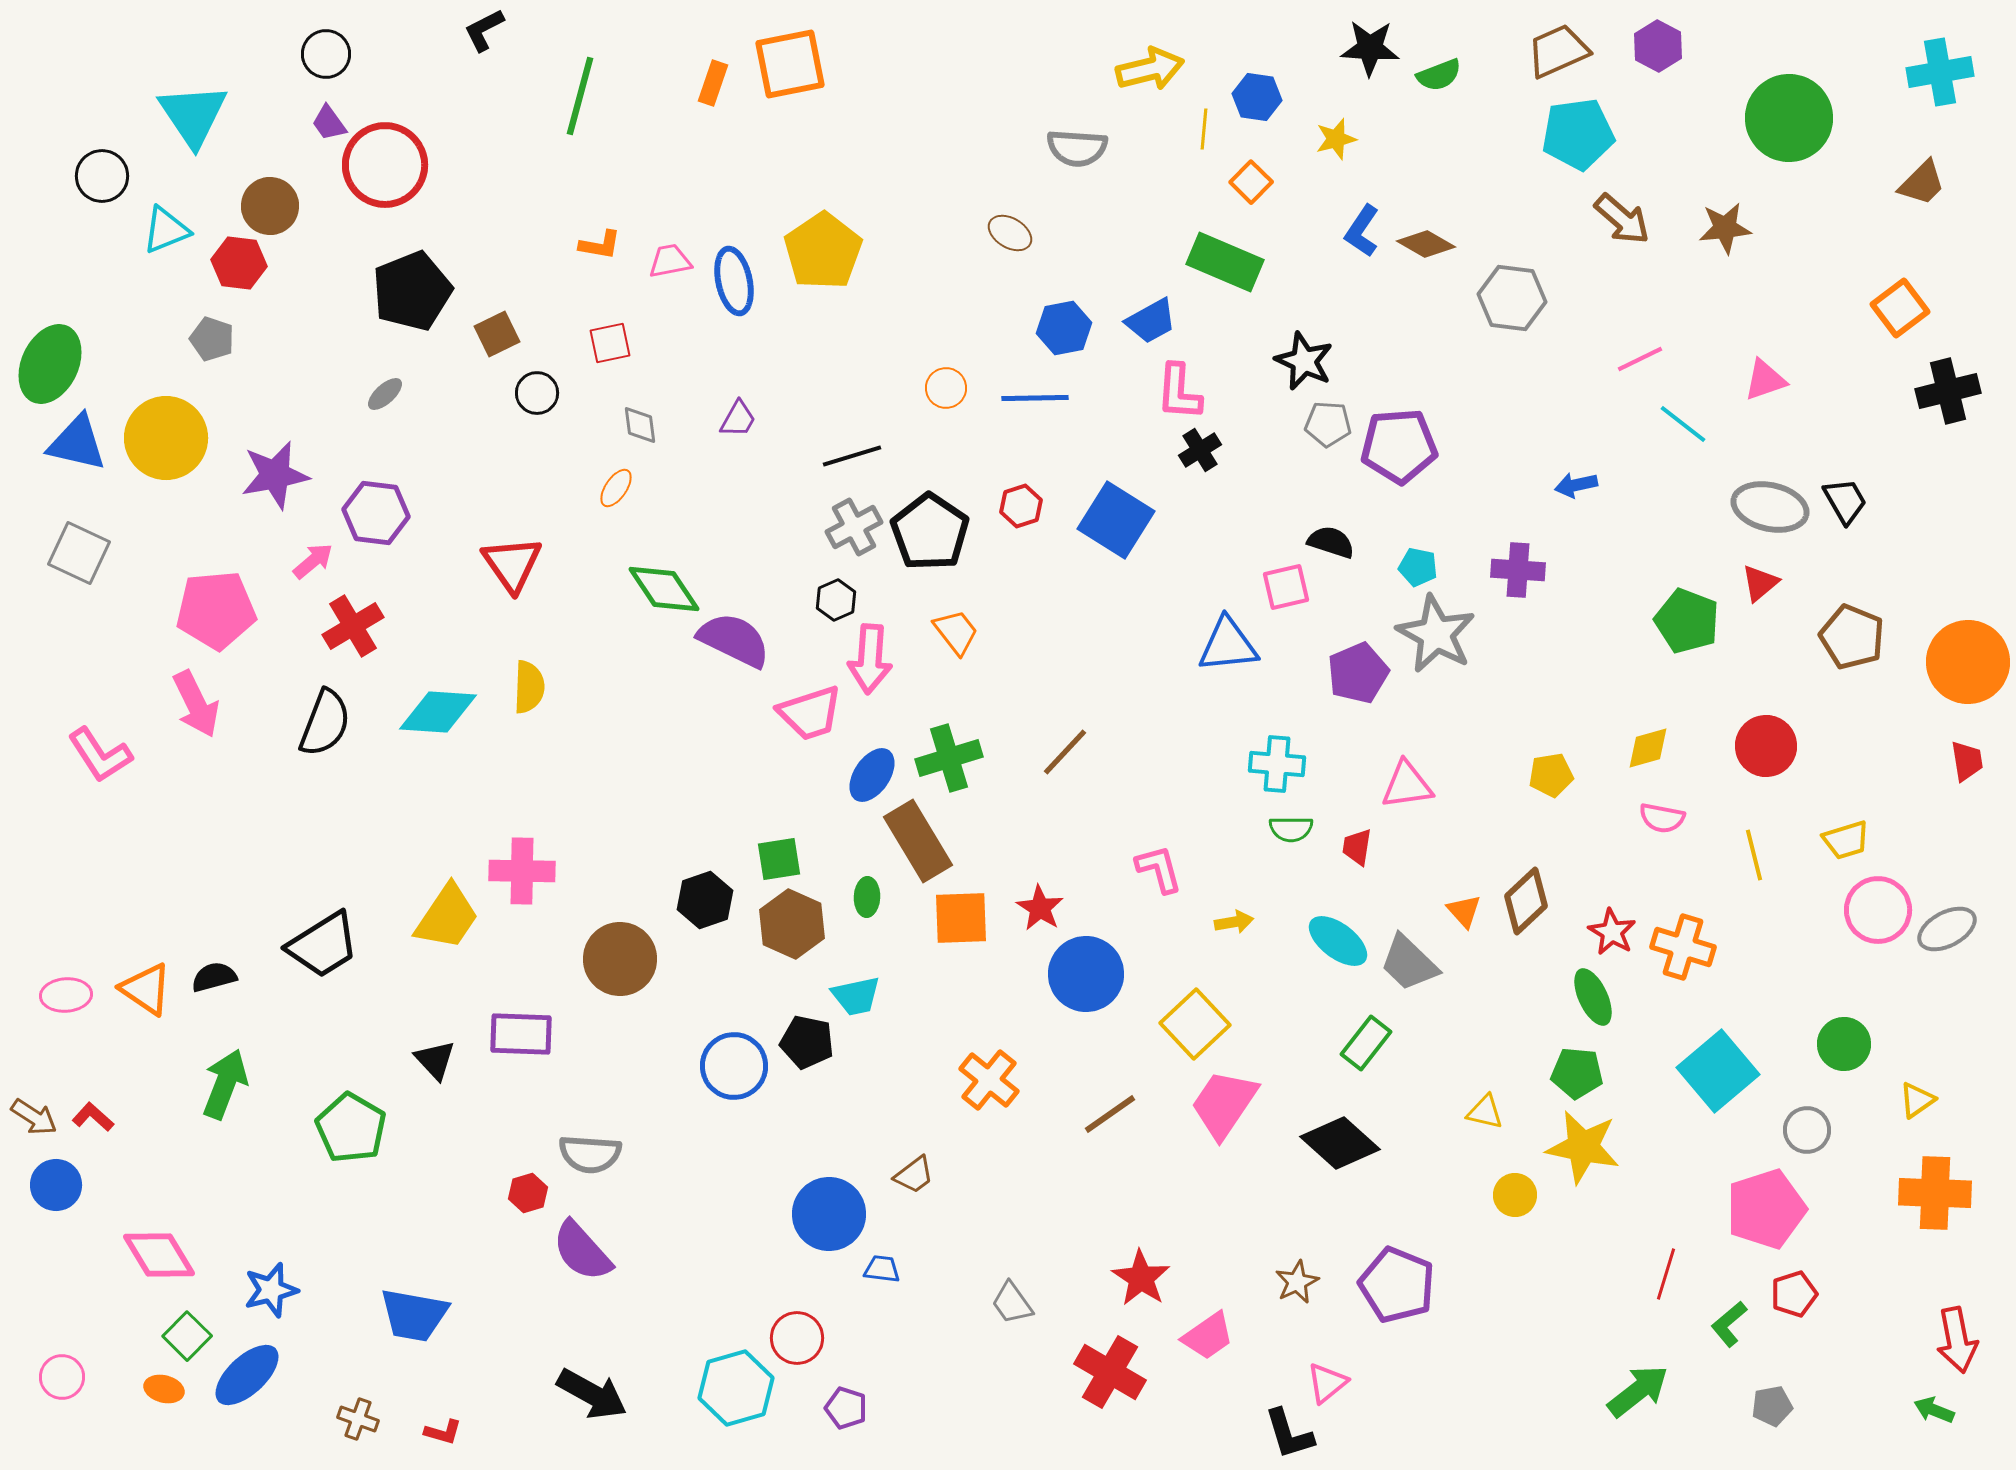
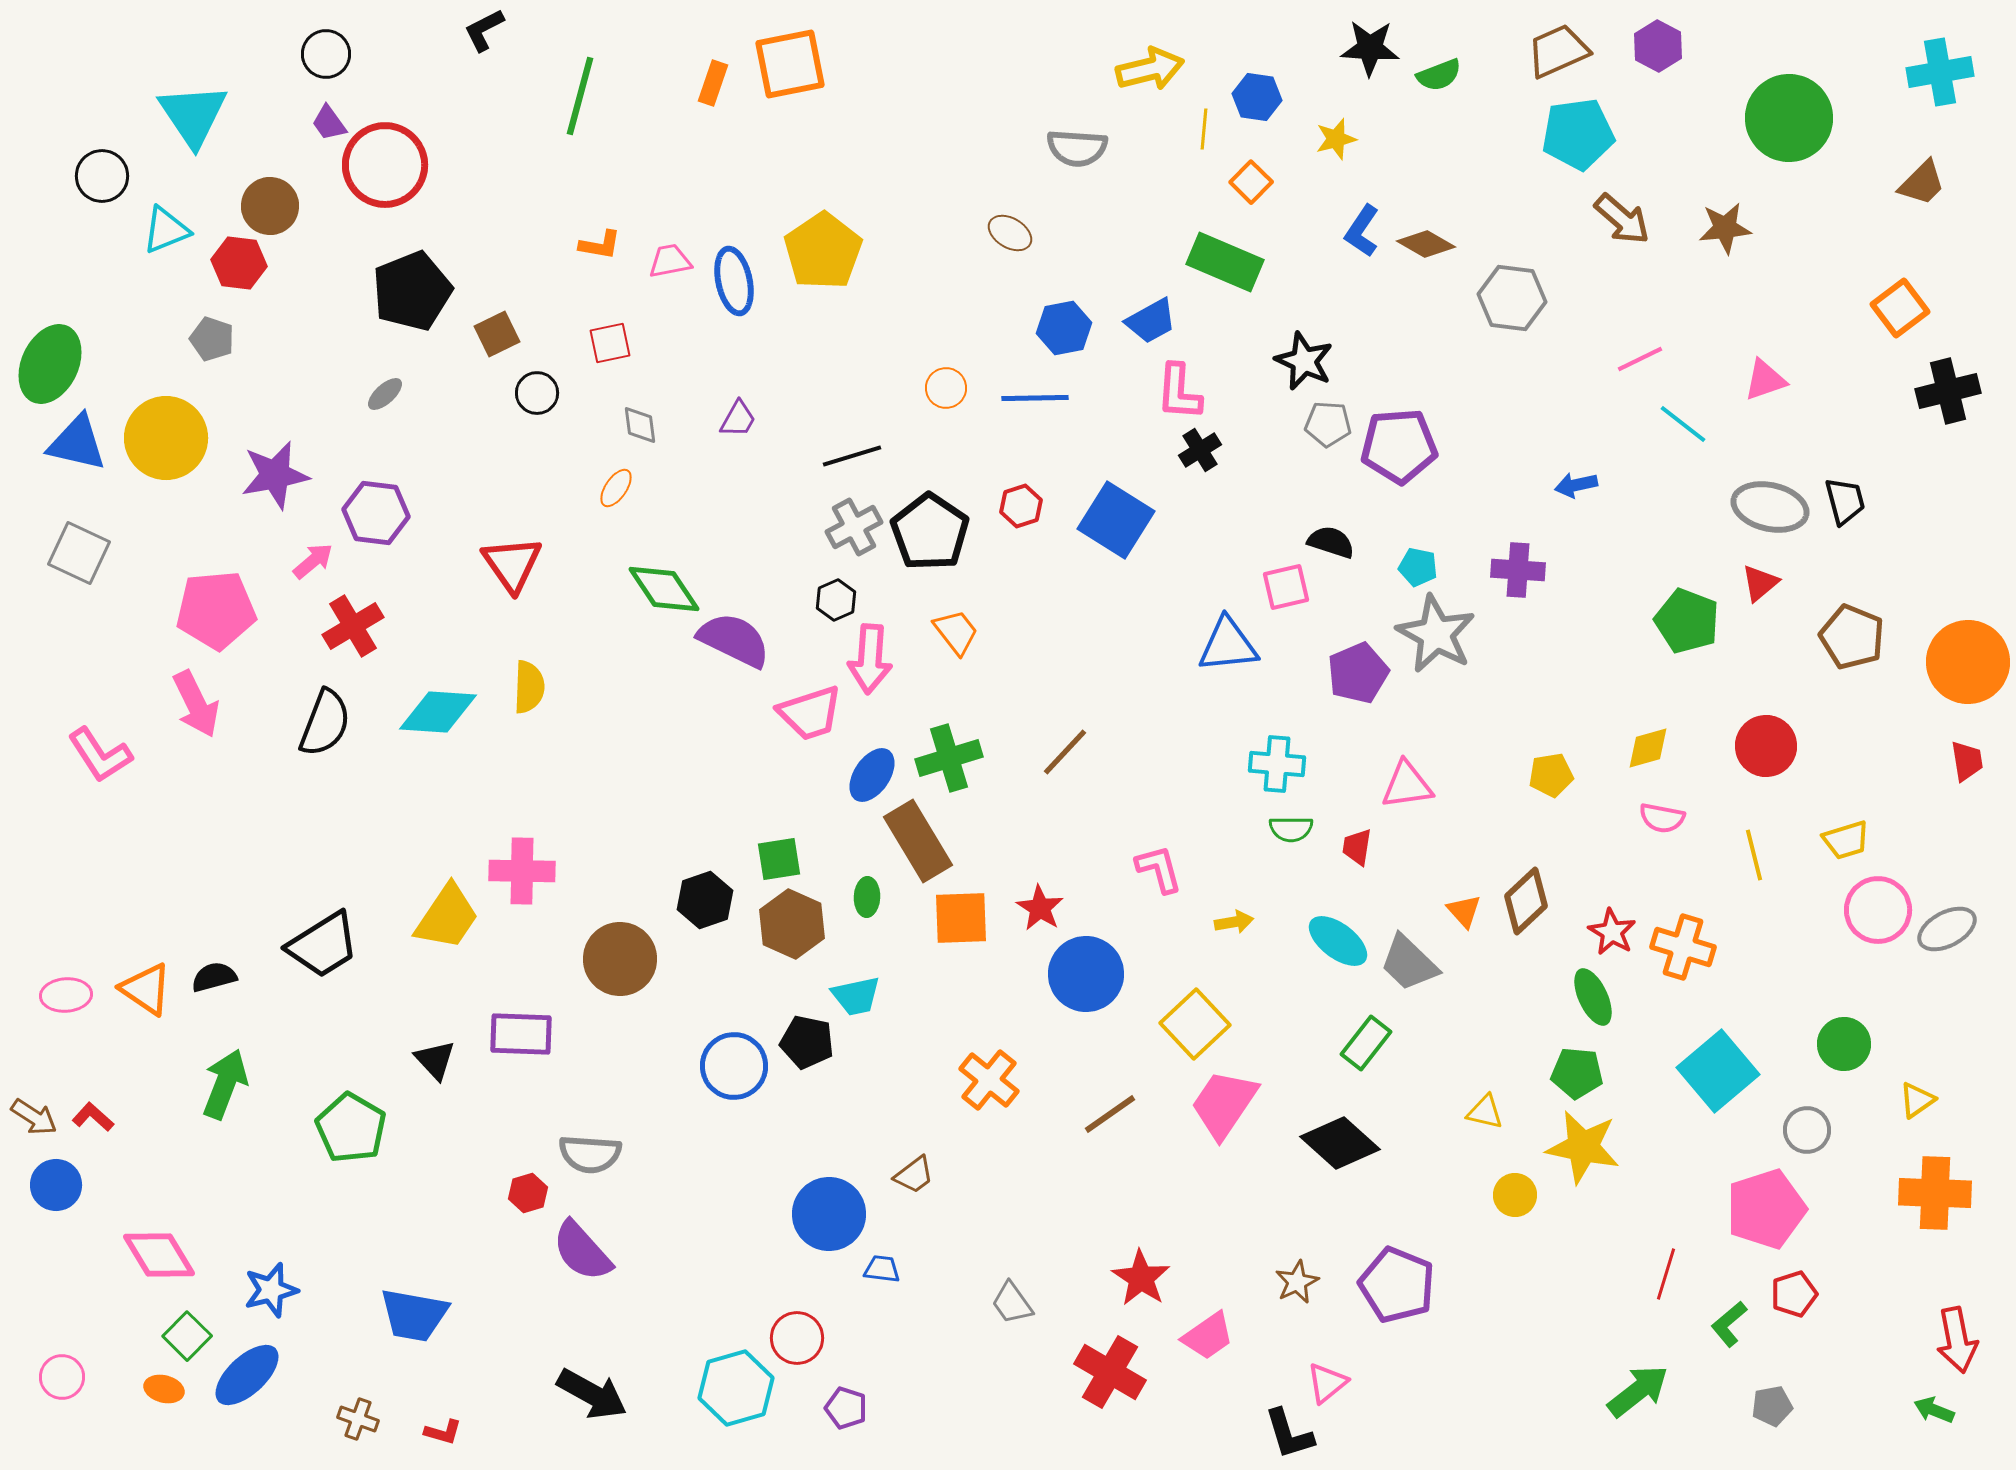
black trapezoid at (1845, 501): rotated 15 degrees clockwise
